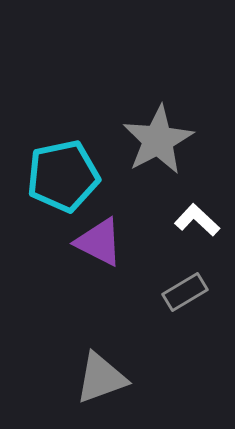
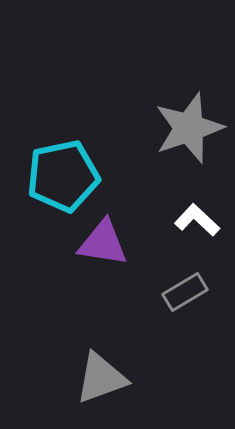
gray star: moved 31 px right, 12 px up; rotated 10 degrees clockwise
purple triangle: moved 4 px right, 1 px down; rotated 18 degrees counterclockwise
